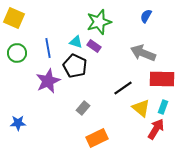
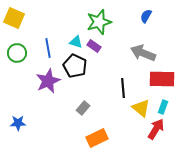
black line: rotated 60 degrees counterclockwise
